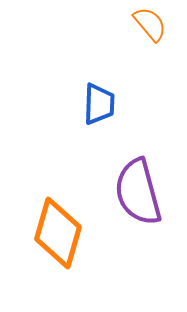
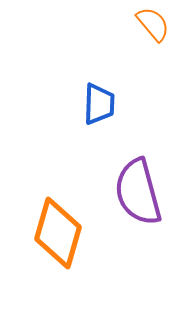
orange semicircle: moved 3 px right
